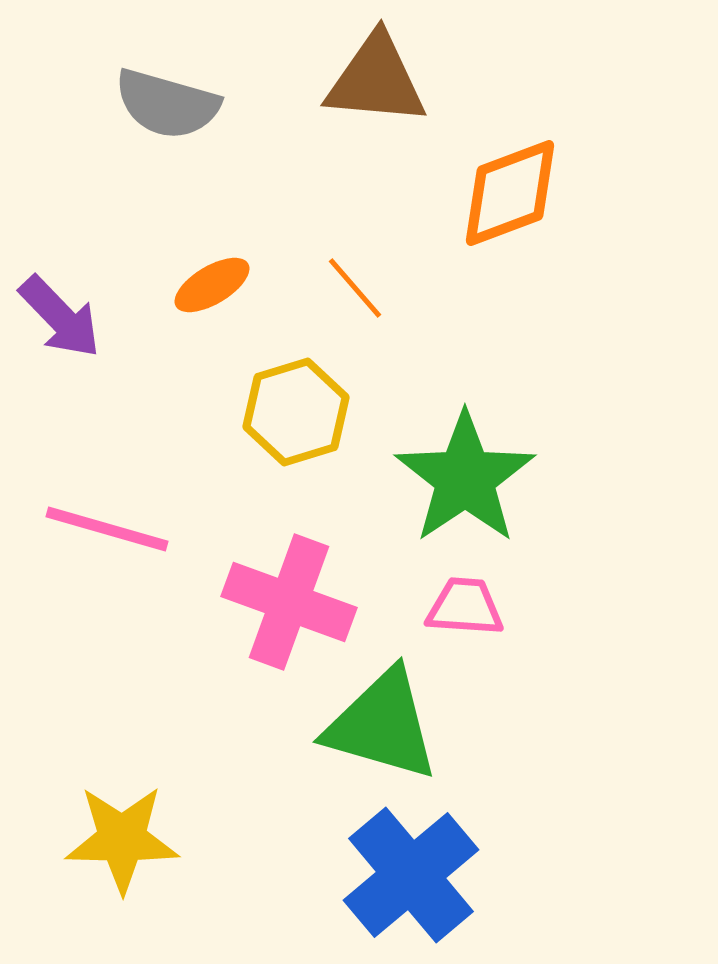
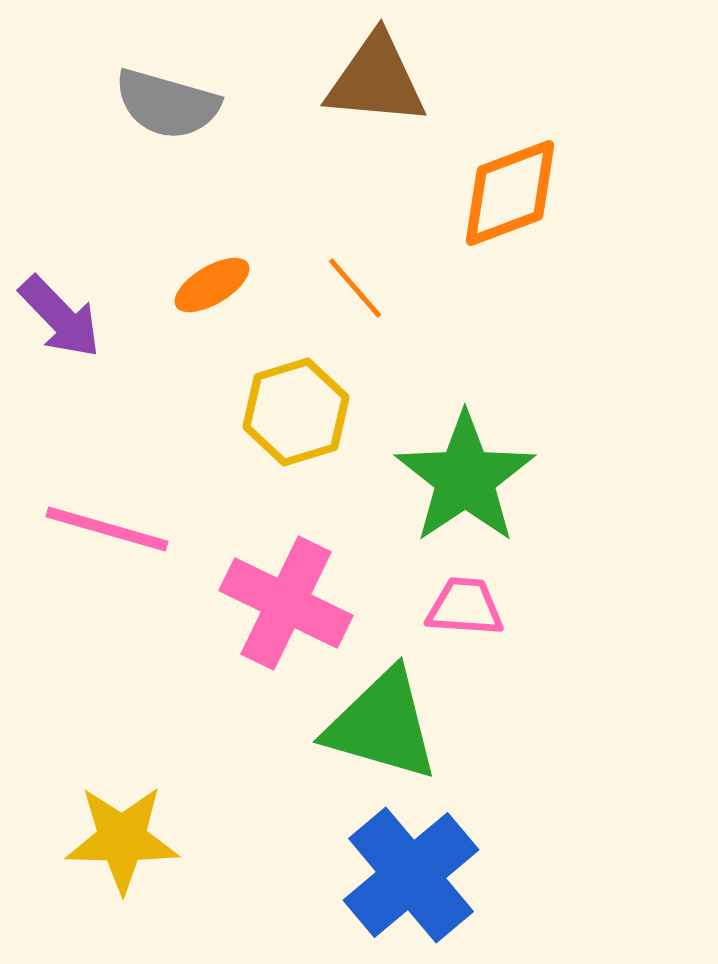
pink cross: moved 3 px left, 1 px down; rotated 6 degrees clockwise
